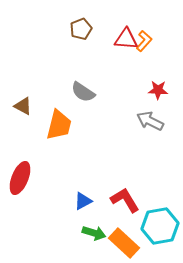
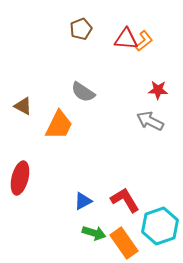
orange L-shape: rotated 10 degrees clockwise
orange trapezoid: rotated 12 degrees clockwise
red ellipse: rotated 8 degrees counterclockwise
cyan hexagon: rotated 9 degrees counterclockwise
orange rectangle: rotated 12 degrees clockwise
